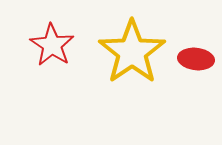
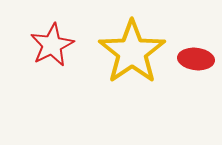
red star: rotated 12 degrees clockwise
